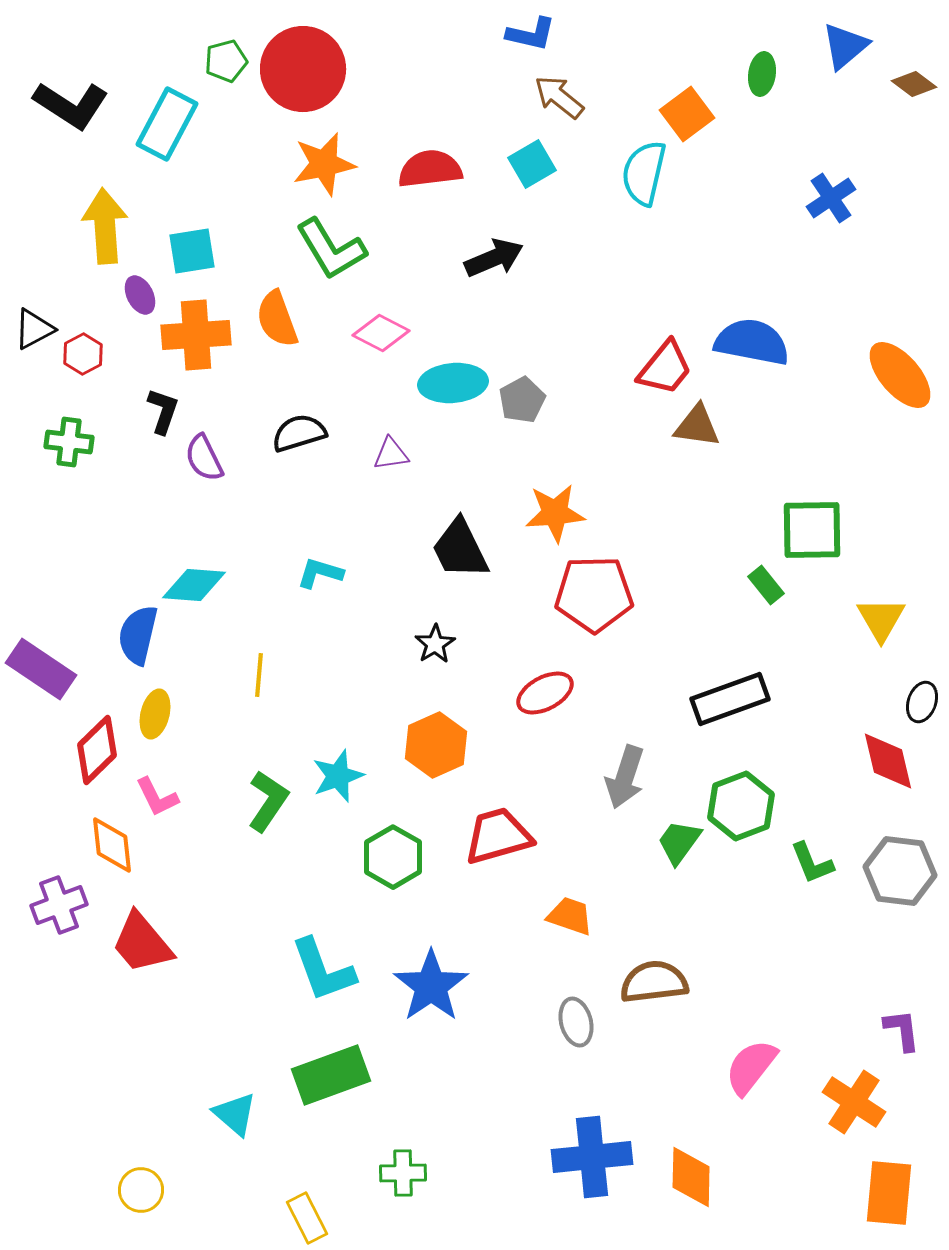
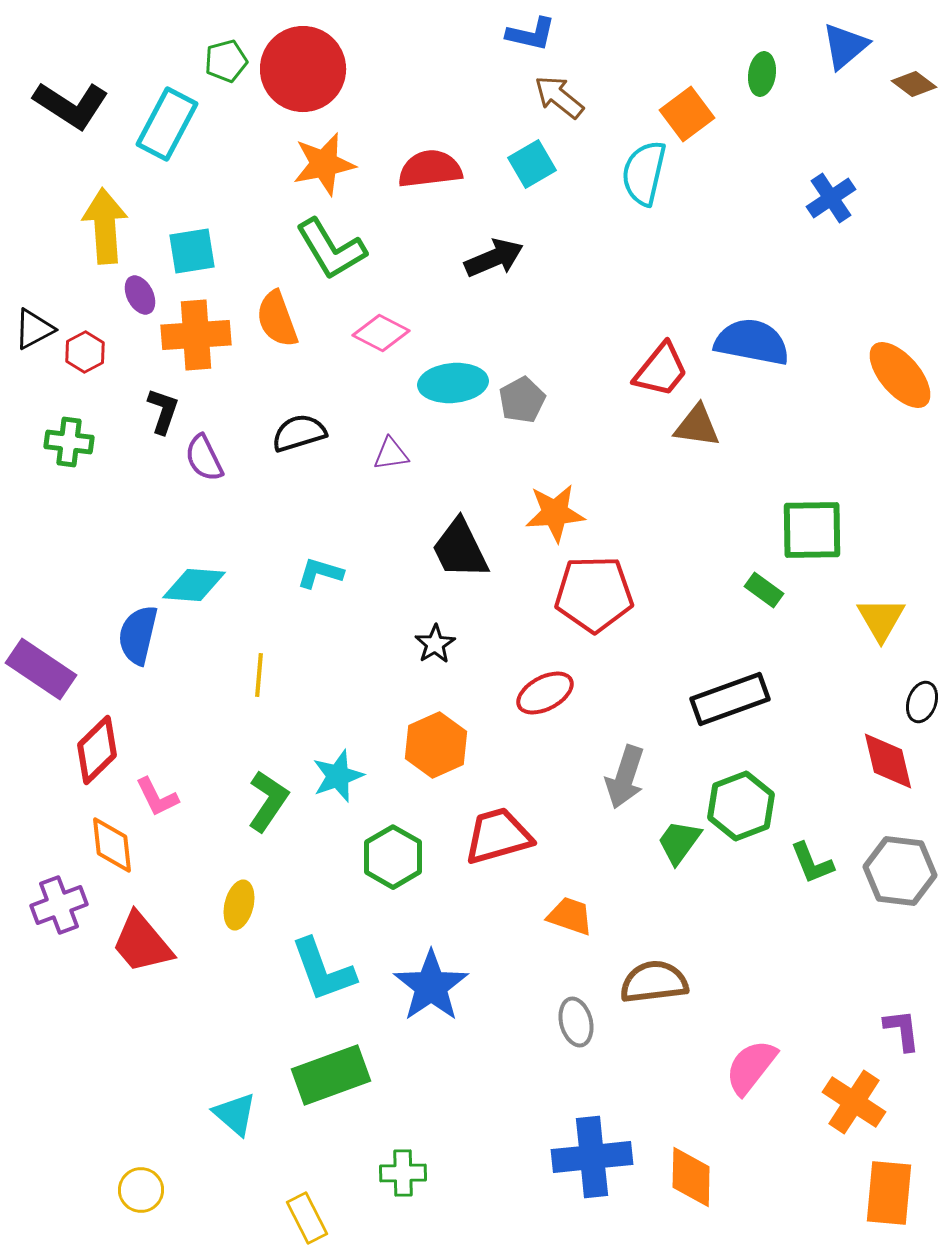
red hexagon at (83, 354): moved 2 px right, 2 px up
red trapezoid at (665, 368): moved 4 px left, 2 px down
green rectangle at (766, 585): moved 2 px left, 5 px down; rotated 15 degrees counterclockwise
yellow ellipse at (155, 714): moved 84 px right, 191 px down
